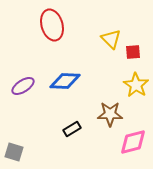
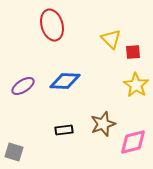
brown star: moved 7 px left, 10 px down; rotated 20 degrees counterclockwise
black rectangle: moved 8 px left, 1 px down; rotated 24 degrees clockwise
